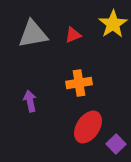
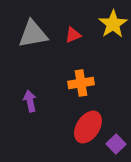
orange cross: moved 2 px right
